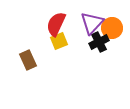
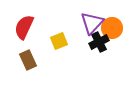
red semicircle: moved 32 px left, 3 px down
